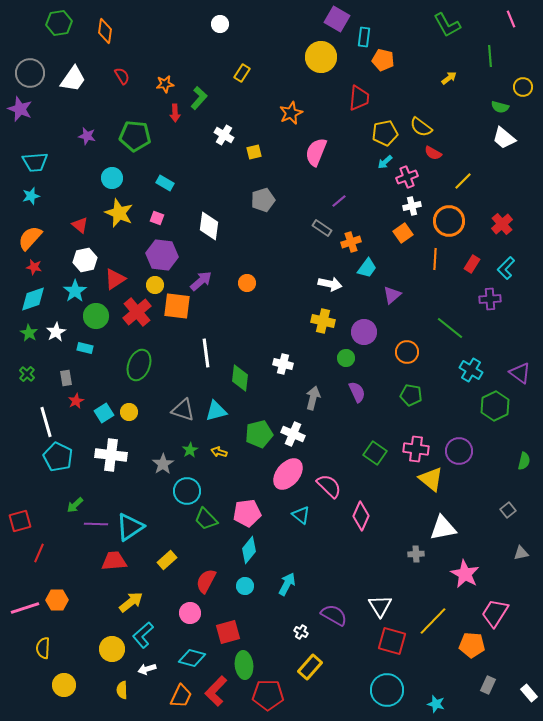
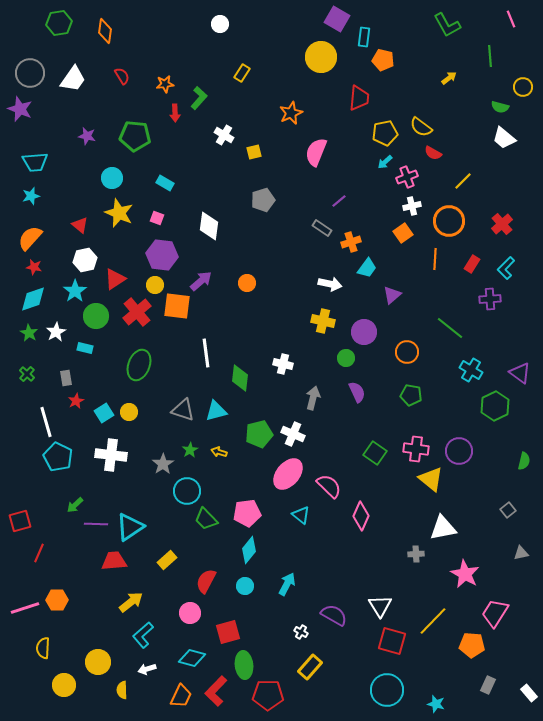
yellow circle at (112, 649): moved 14 px left, 13 px down
